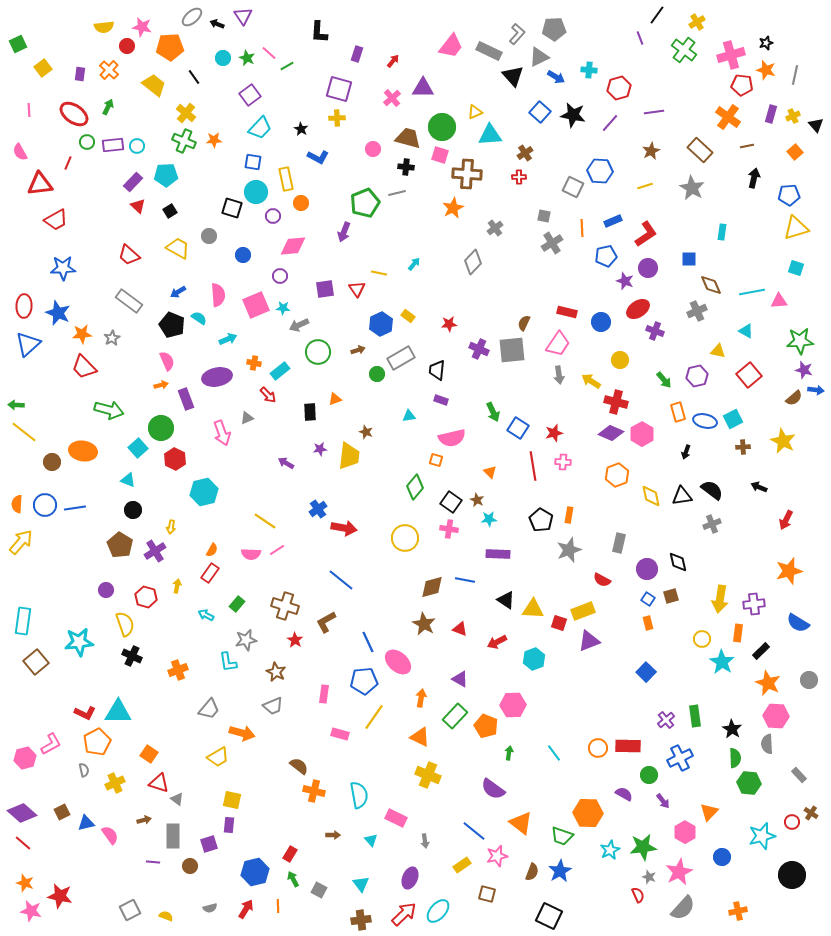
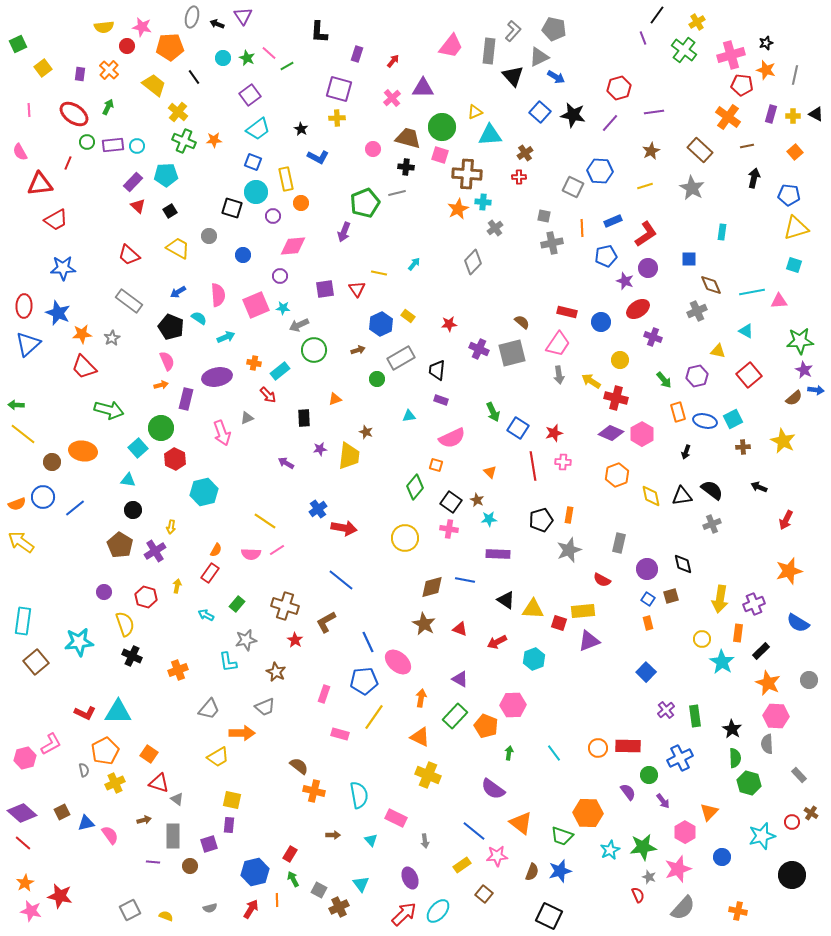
gray ellipse at (192, 17): rotated 35 degrees counterclockwise
gray pentagon at (554, 29): rotated 15 degrees clockwise
gray L-shape at (517, 34): moved 4 px left, 3 px up
purple line at (640, 38): moved 3 px right
gray rectangle at (489, 51): rotated 70 degrees clockwise
cyan cross at (589, 70): moved 106 px left, 132 px down
yellow cross at (186, 113): moved 8 px left, 1 px up
yellow cross at (793, 116): rotated 24 degrees clockwise
black triangle at (816, 125): moved 11 px up; rotated 21 degrees counterclockwise
cyan trapezoid at (260, 128): moved 2 px left, 1 px down; rotated 10 degrees clockwise
blue square at (253, 162): rotated 12 degrees clockwise
blue pentagon at (789, 195): rotated 10 degrees clockwise
orange star at (453, 208): moved 5 px right, 1 px down
gray cross at (552, 243): rotated 20 degrees clockwise
cyan square at (796, 268): moved 2 px left, 3 px up
brown semicircle at (524, 323): moved 2 px left, 1 px up; rotated 105 degrees clockwise
black pentagon at (172, 325): moved 1 px left, 2 px down
purple cross at (655, 331): moved 2 px left, 6 px down
cyan arrow at (228, 339): moved 2 px left, 2 px up
gray square at (512, 350): moved 3 px down; rotated 8 degrees counterclockwise
green circle at (318, 352): moved 4 px left, 2 px up
purple star at (804, 370): rotated 12 degrees clockwise
green circle at (377, 374): moved 5 px down
purple rectangle at (186, 399): rotated 35 degrees clockwise
red cross at (616, 402): moved 4 px up
black rectangle at (310, 412): moved 6 px left, 6 px down
yellow line at (24, 432): moved 1 px left, 2 px down
pink semicircle at (452, 438): rotated 12 degrees counterclockwise
orange square at (436, 460): moved 5 px down
cyan triangle at (128, 480): rotated 14 degrees counterclockwise
orange semicircle at (17, 504): rotated 114 degrees counterclockwise
blue circle at (45, 505): moved 2 px left, 8 px up
blue line at (75, 508): rotated 30 degrees counterclockwise
black pentagon at (541, 520): rotated 25 degrees clockwise
yellow arrow at (21, 542): rotated 96 degrees counterclockwise
orange semicircle at (212, 550): moved 4 px right
black diamond at (678, 562): moved 5 px right, 2 px down
purple circle at (106, 590): moved 2 px left, 2 px down
purple cross at (754, 604): rotated 15 degrees counterclockwise
yellow rectangle at (583, 611): rotated 15 degrees clockwise
pink rectangle at (324, 694): rotated 12 degrees clockwise
gray trapezoid at (273, 706): moved 8 px left, 1 px down
purple cross at (666, 720): moved 10 px up
orange arrow at (242, 733): rotated 15 degrees counterclockwise
orange pentagon at (97, 742): moved 8 px right, 9 px down
green hexagon at (749, 783): rotated 10 degrees clockwise
purple semicircle at (624, 794): moved 4 px right, 2 px up; rotated 24 degrees clockwise
pink star at (497, 856): rotated 10 degrees clockwise
blue star at (560, 871): rotated 15 degrees clockwise
pink star at (679, 872): moved 1 px left, 3 px up; rotated 8 degrees clockwise
purple ellipse at (410, 878): rotated 45 degrees counterclockwise
orange star at (25, 883): rotated 24 degrees clockwise
brown square at (487, 894): moved 3 px left; rotated 24 degrees clockwise
orange line at (278, 906): moved 1 px left, 6 px up
red arrow at (246, 909): moved 5 px right
orange cross at (738, 911): rotated 24 degrees clockwise
brown cross at (361, 920): moved 22 px left, 13 px up; rotated 18 degrees counterclockwise
